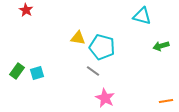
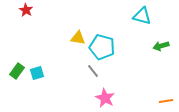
gray line: rotated 16 degrees clockwise
